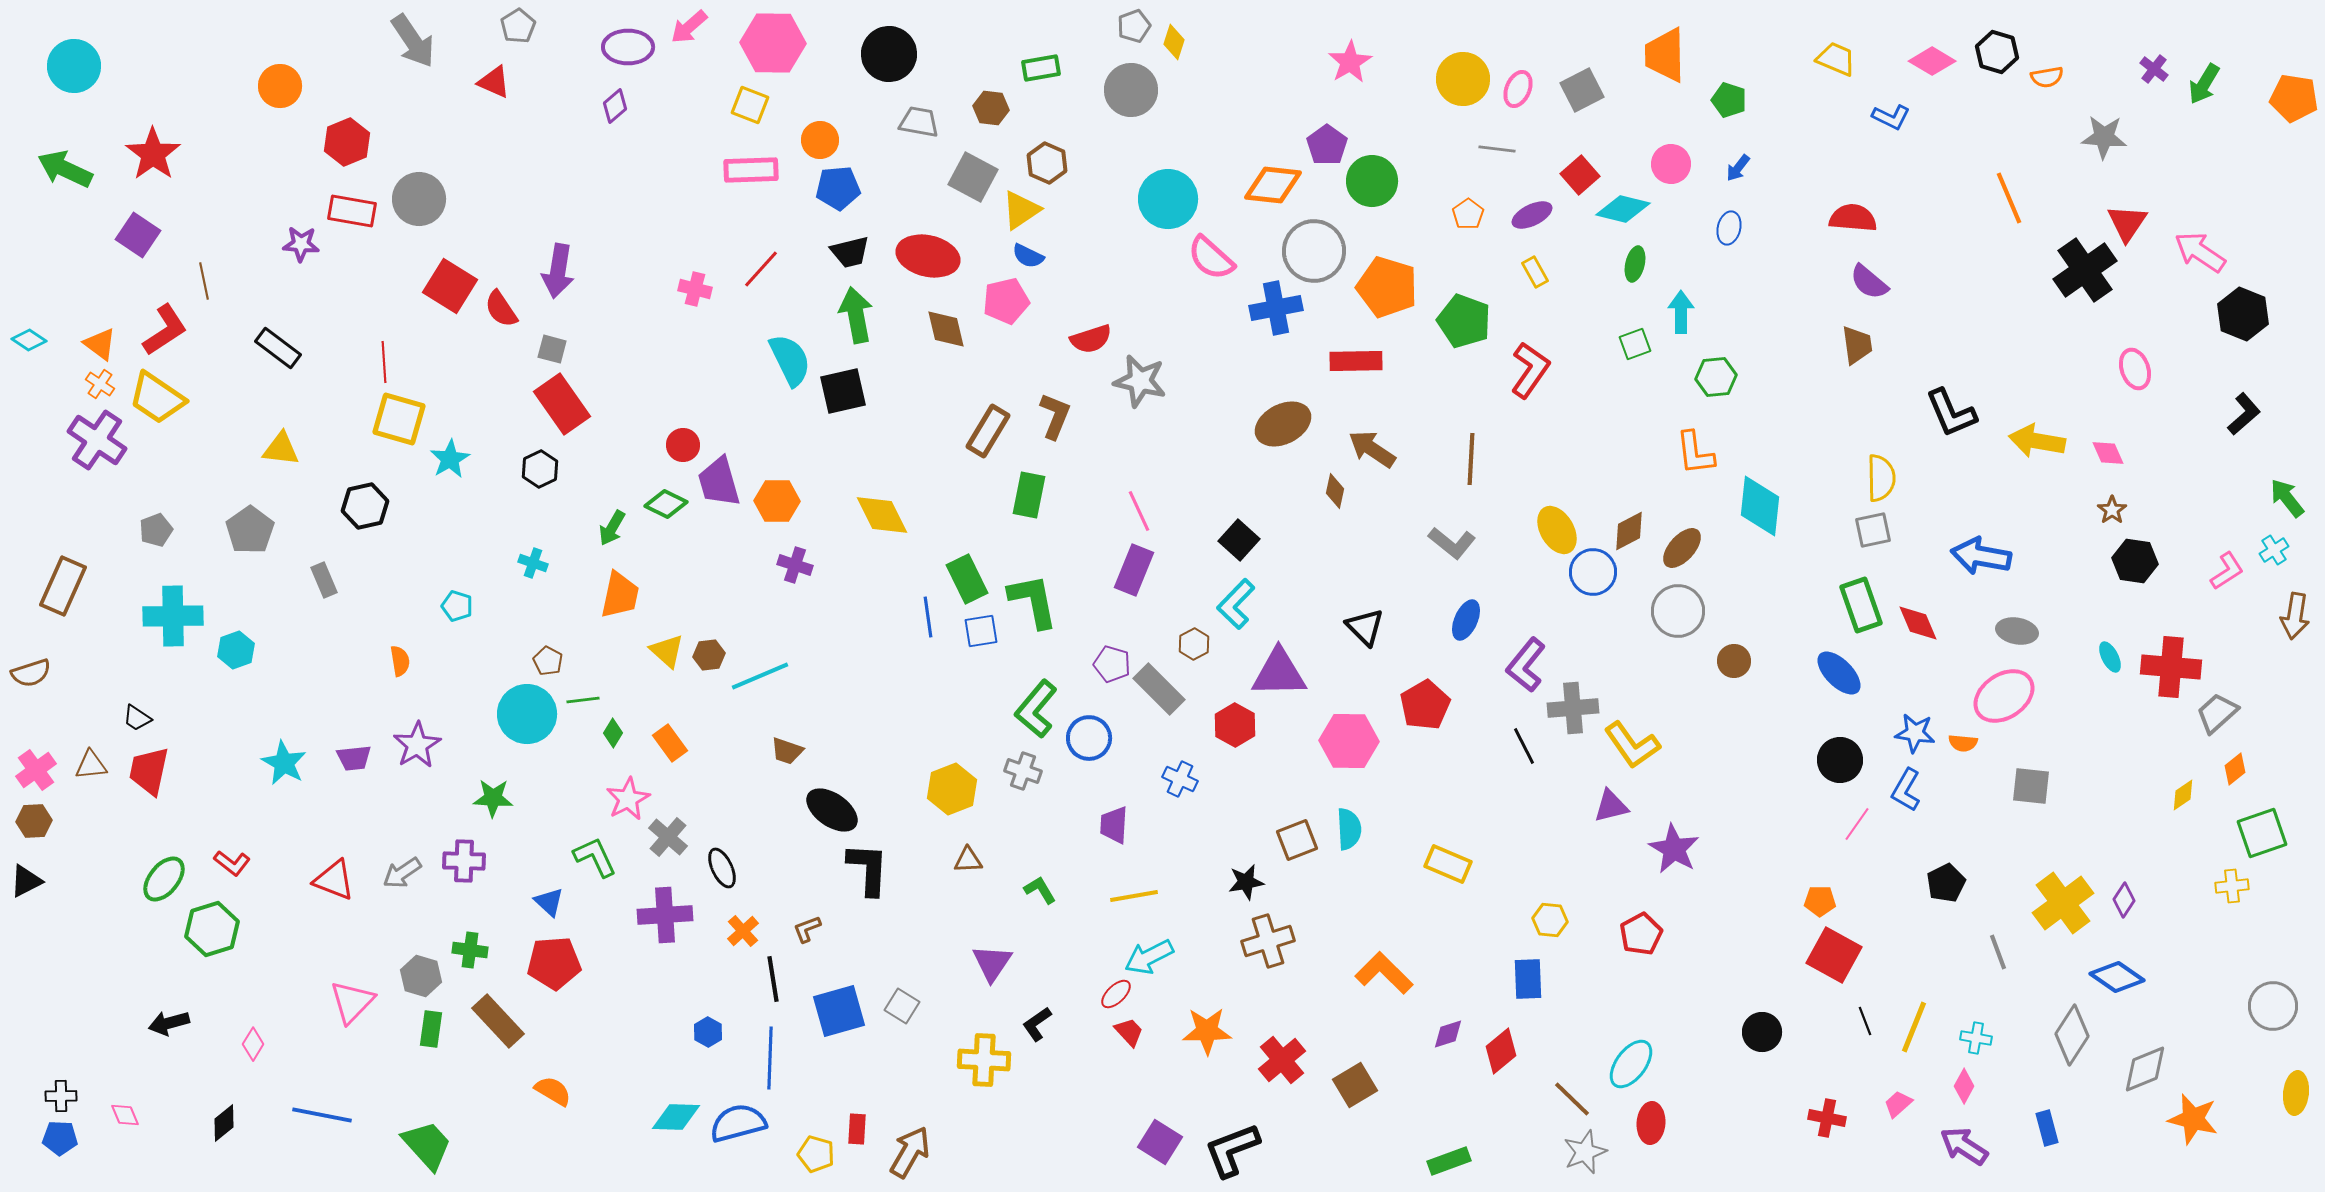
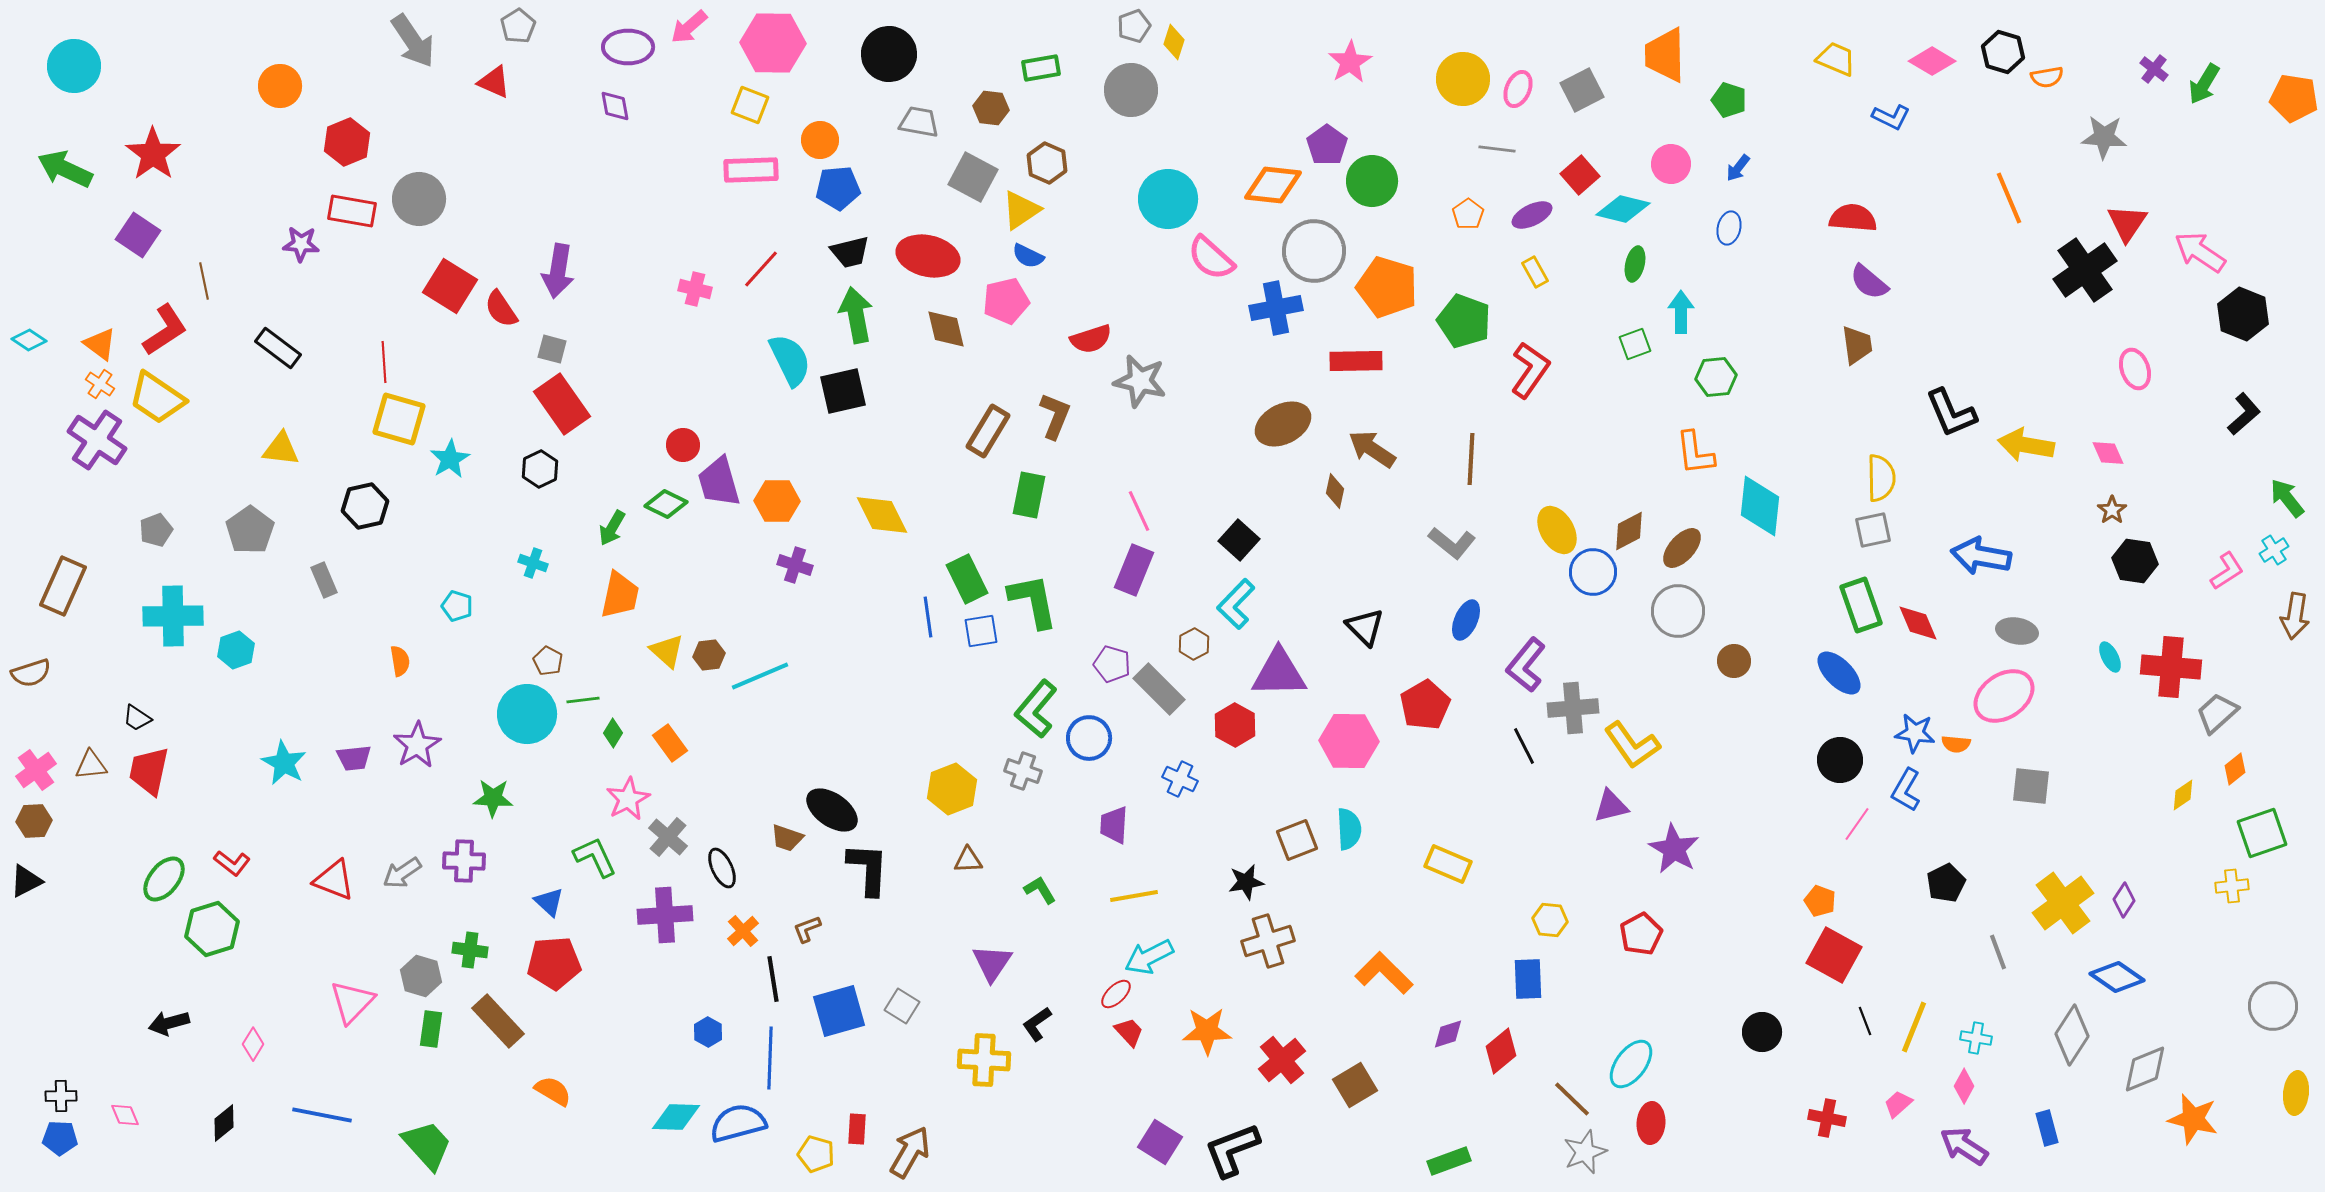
black hexagon at (1997, 52): moved 6 px right
purple diamond at (615, 106): rotated 60 degrees counterclockwise
yellow arrow at (2037, 441): moved 11 px left, 4 px down
orange semicircle at (1963, 743): moved 7 px left, 1 px down
brown trapezoid at (787, 751): moved 87 px down
orange pentagon at (1820, 901): rotated 20 degrees clockwise
